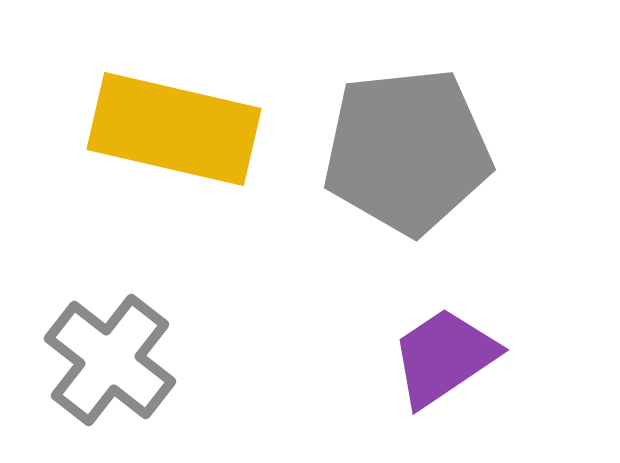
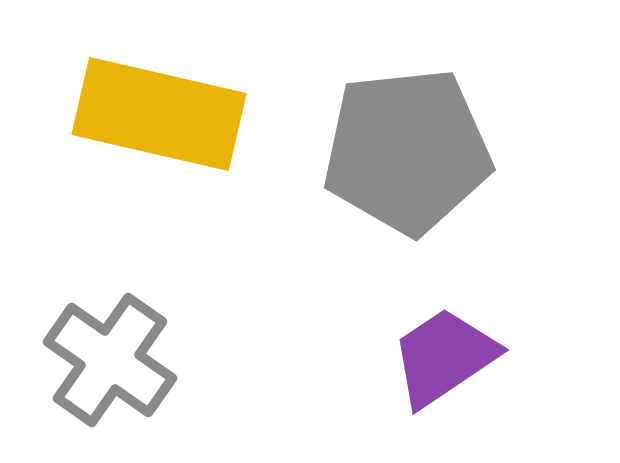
yellow rectangle: moved 15 px left, 15 px up
gray cross: rotated 3 degrees counterclockwise
